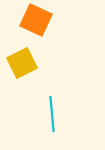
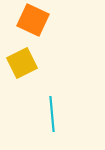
orange square: moved 3 px left
